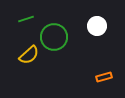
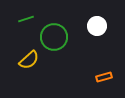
yellow semicircle: moved 5 px down
